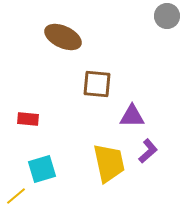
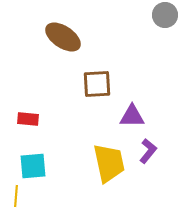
gray circle: moved 2 px left, 1 px up
brown ellipse: rotated 9 degrees clockwise
brown square: rotated 8 degrees counterclockwise
purple L-shape: rotated 10 degrees counterclockwise
cyan square: moved 9 px left, 3 px up; rotated 12 degrees clockwise
yellow line: rotated 45 degrees counterclockwise
